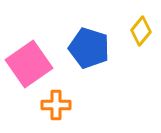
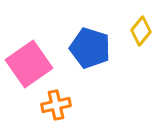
blue pentagon: moved 1 px right
orange cross: rotated 12 degrees counterclockwise
